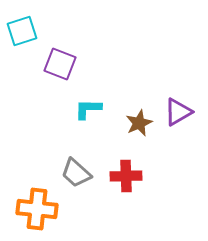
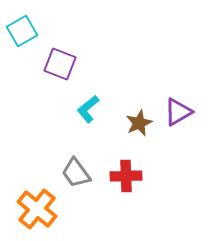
cyan square: rotated 12 degrees counterclockwise
cyan L-shape: rotated 40 degrees counterclockwise
gray trapezoid: rotated 12 degrees clockwise
orange cross: rotated 33 degrees clockwise
